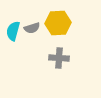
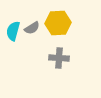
gray semicircle: rotated 14 degrees counterclockwise
